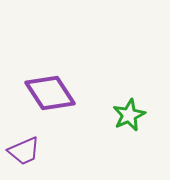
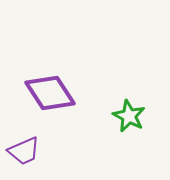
green star: moved 1 px down; rotated 20 degrees counterclockwise
